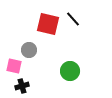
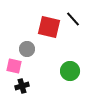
red square: moved 1 px right, 3 px down
gray circle: moved 2 px left, 1 px up
